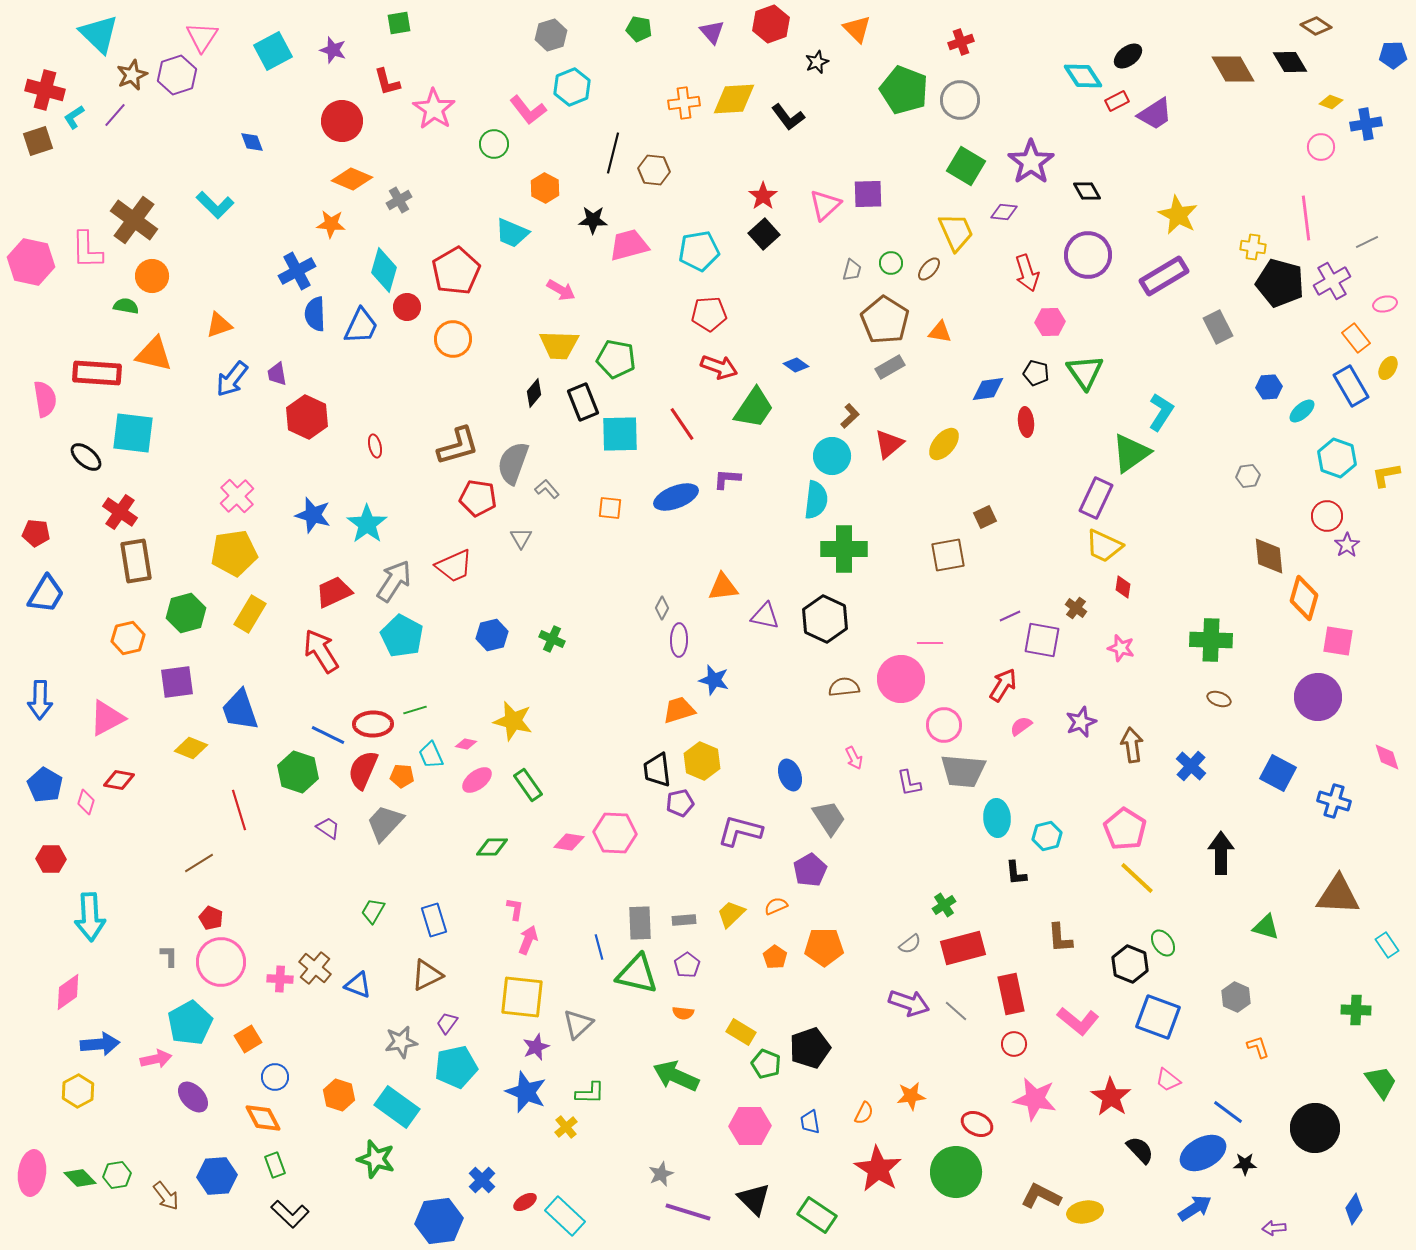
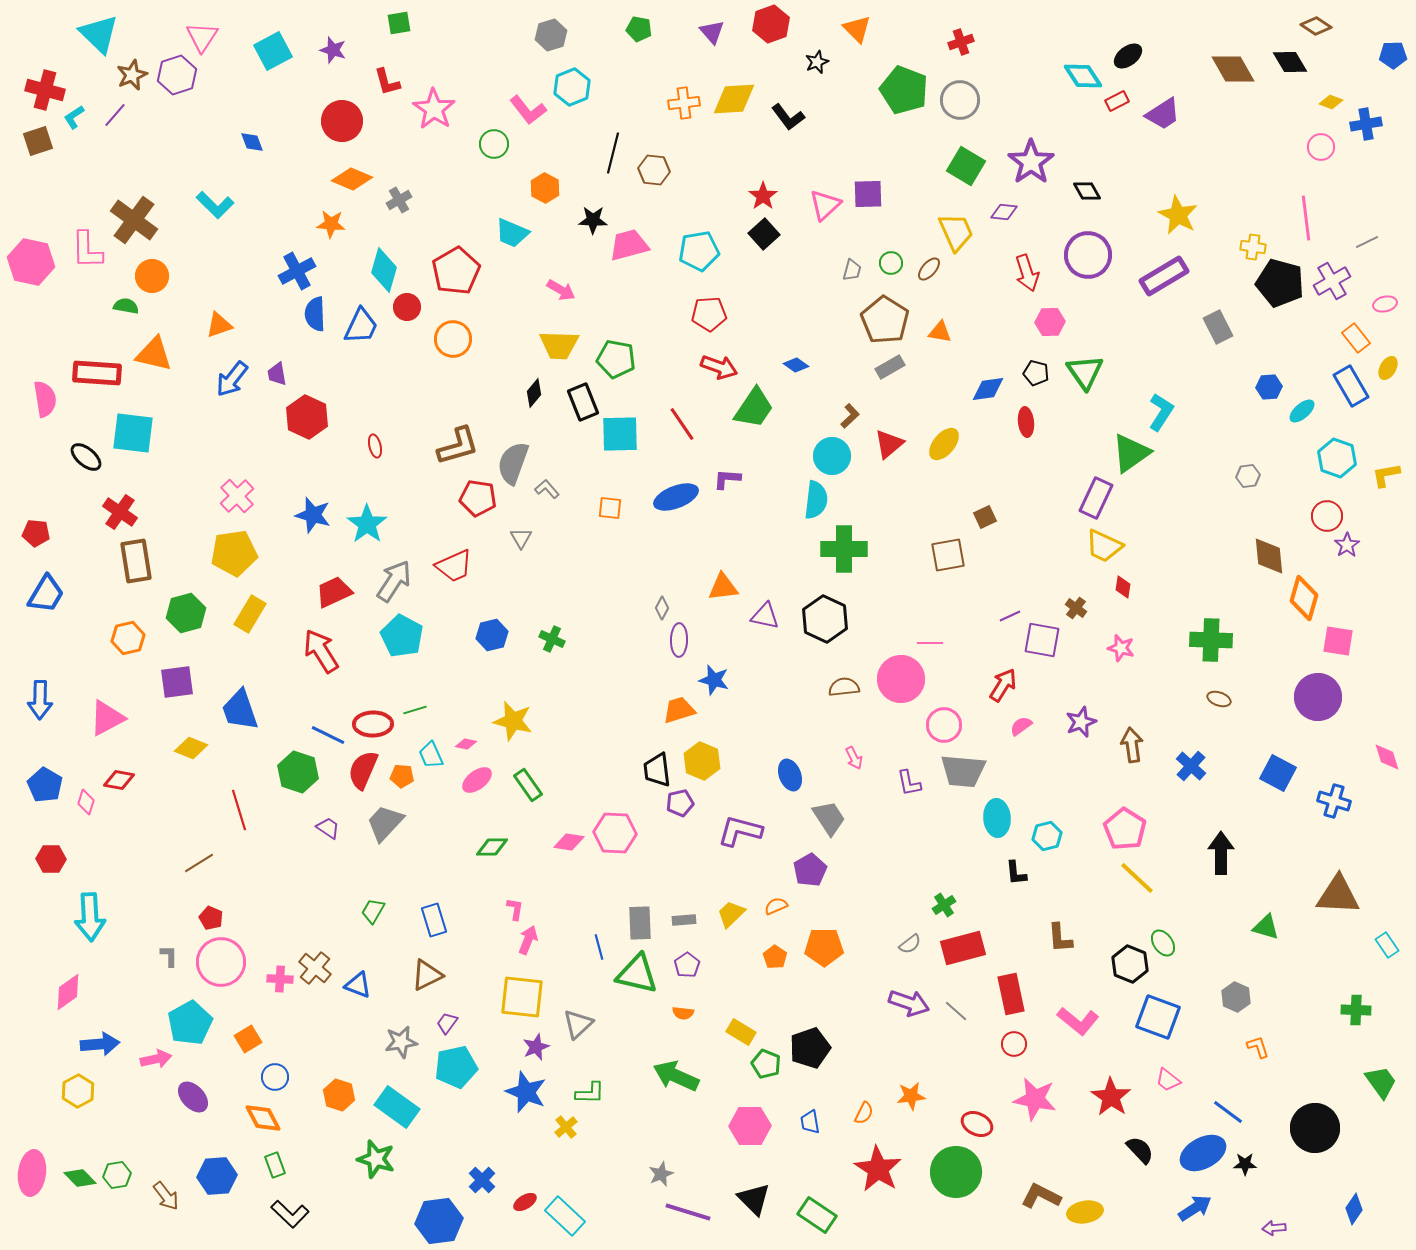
purple trapezoid at (1155, 114): moved 8 px right
